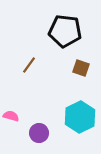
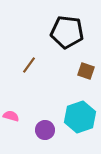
black pentagon: moved 2 px right, 1 px down
brown square: moved 5 px right, 3 px down
cyan hexagon: rotated 8 degrees clockwise
purple circle: moved 6 px right, 3 px up
